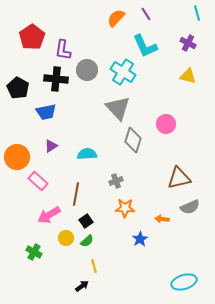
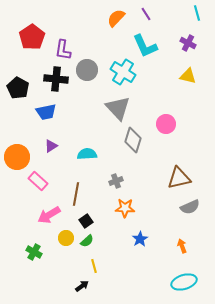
orange arrow: moved 20 px right, 27 px down; rotated 64 degrees clockwise
